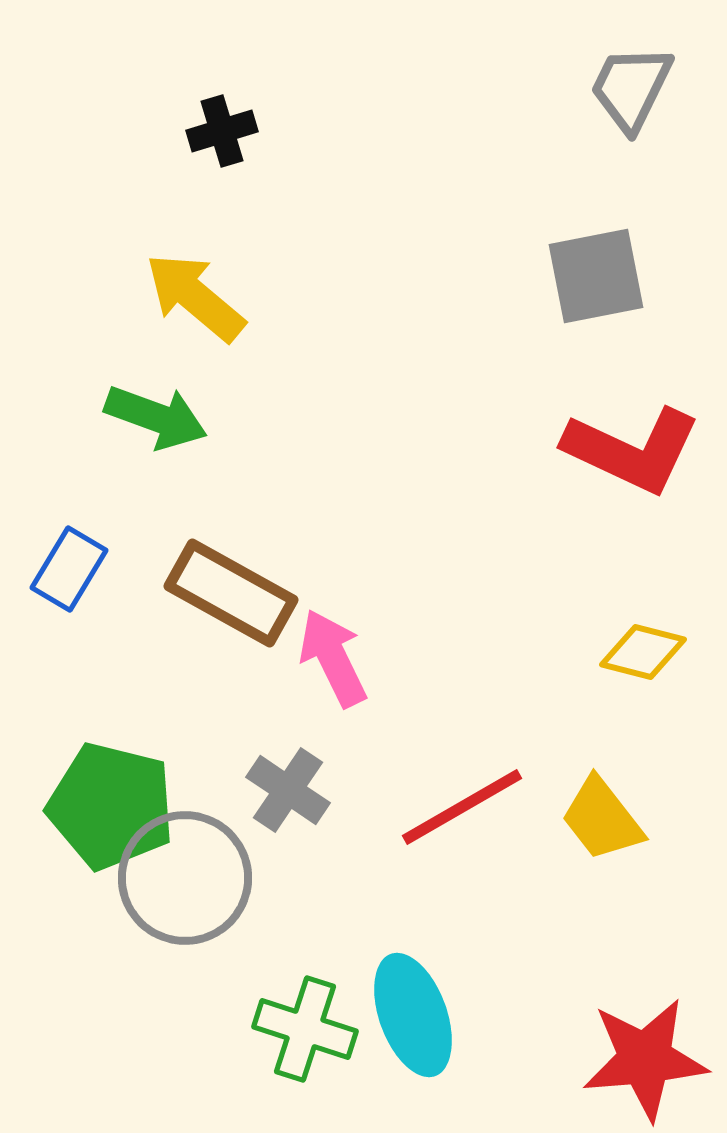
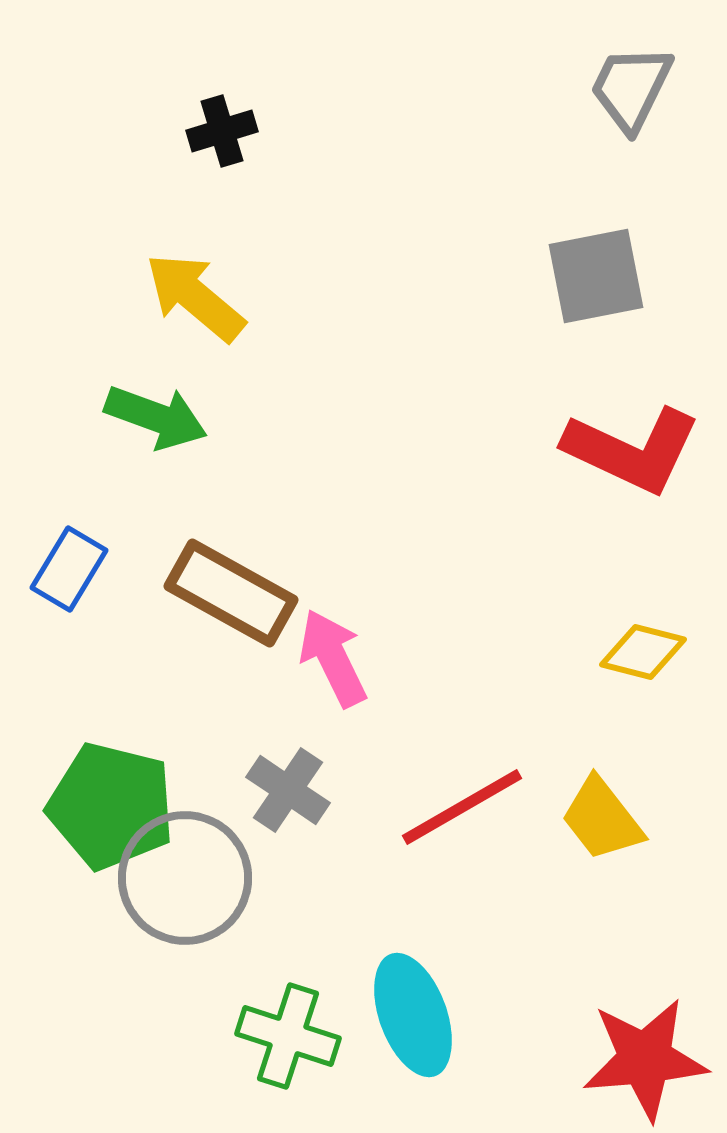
green cross: moved 17 px left, 7 px down
